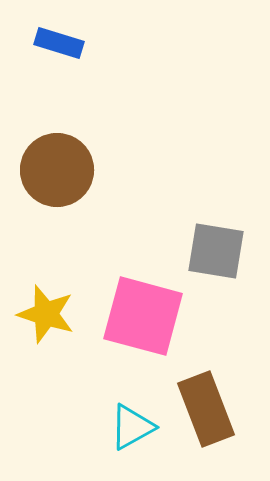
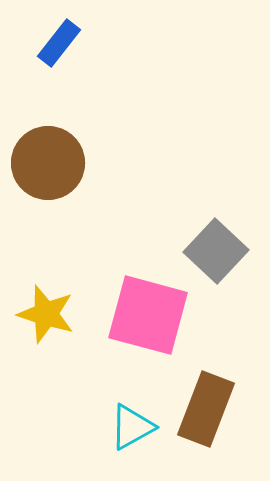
blue rectangle: rotated 69 degrees counterclockwise
brown circle: moved 9 px left, 7 px up
gray square: rotated 34 degrees clockwise
pink square: moved 5 px right, 1 px up
brown rectangle: rotated 42 degrees clockwise
